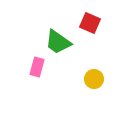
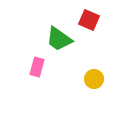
red square: moved 1 px left, 3 px up
green trapezoid: moved 1 px right, 3 px up
